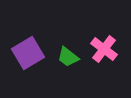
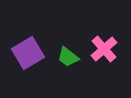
pink cross: rotated 12 degrees clockwise
